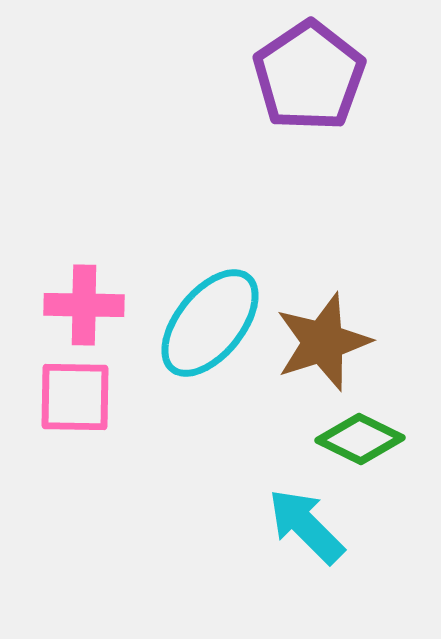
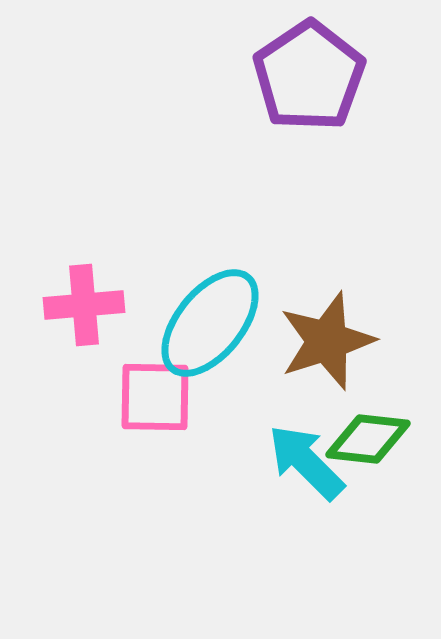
pink cross: rotated 6 degrees counterclockwise
brown star: moved 4 px right, 1 px up
pink square: moved 80 px right
green diamond: moved 8 px right; rotated 20 degrees counterclockwise
cyan arrow: moved 64 px up
